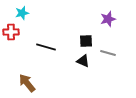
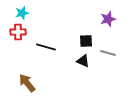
red cross: moved 7 px right
